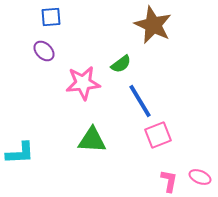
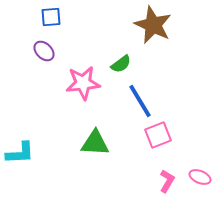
green triangle: moved 3 px right, 3 px down
pink L-shape: moved 2 px left; rotated 20 degrees clockwise
